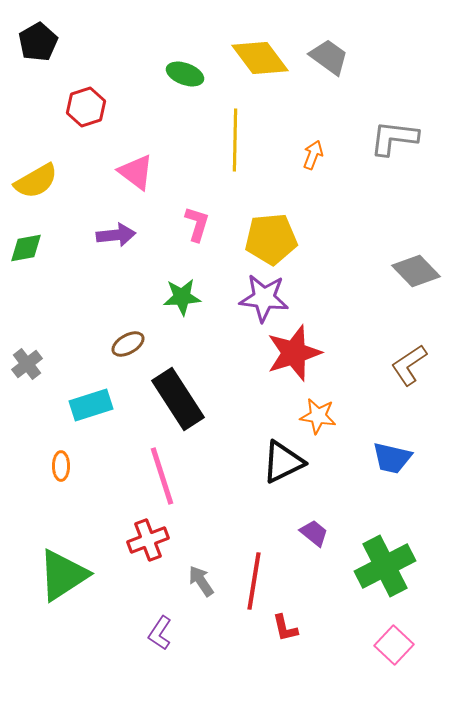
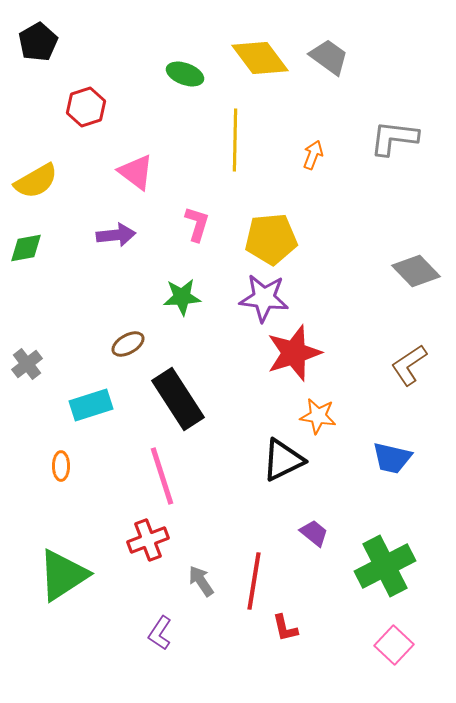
black triangle: moved 2 px up
